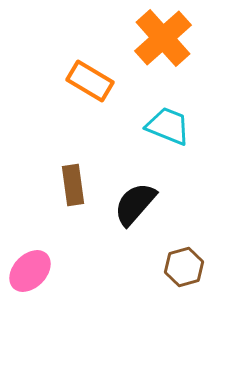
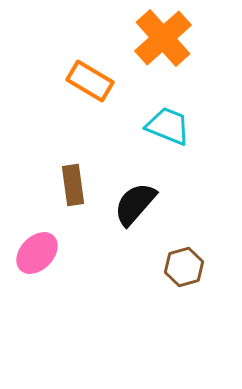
pink ellipse: moved 7 px right, 18 px up
